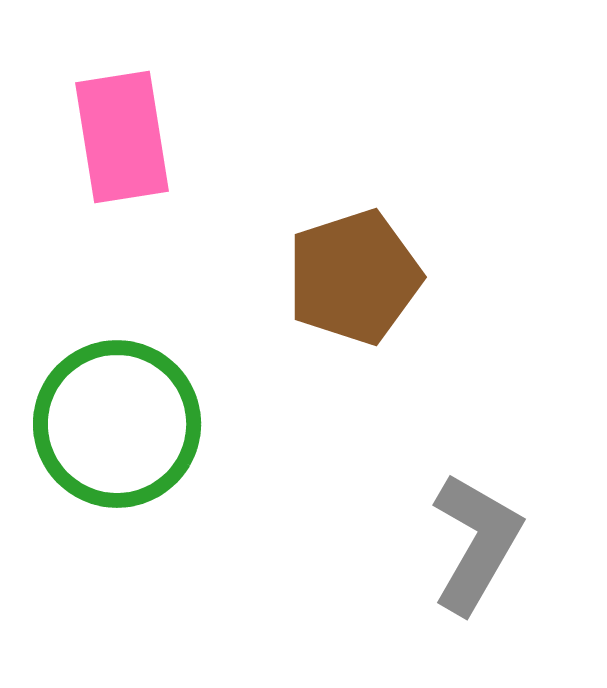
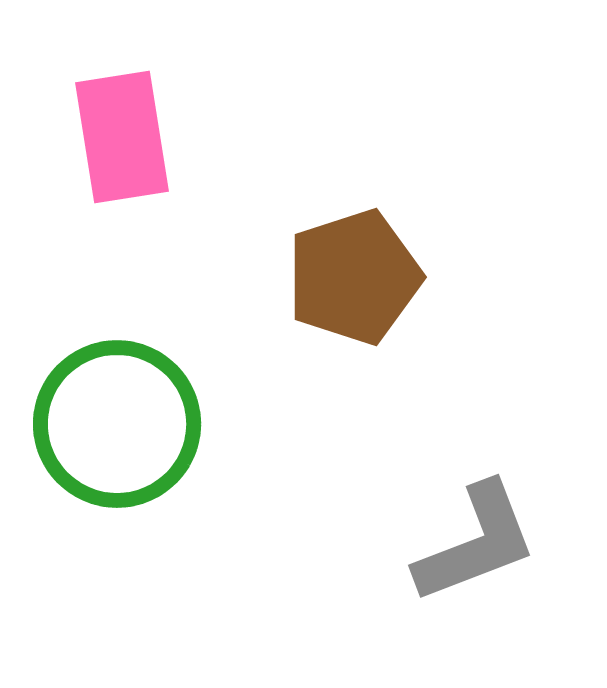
gray L-shape: rotated 39 degrees clockwise
